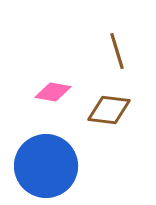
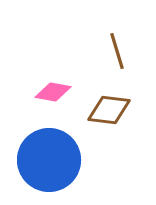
blue circle: moved 3 px right, 6 px up
